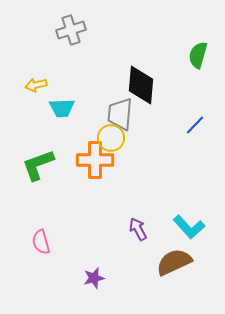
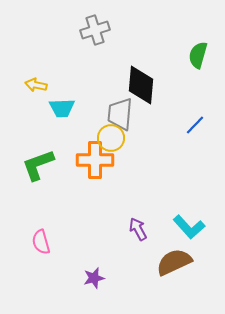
gray cross: moved 24 px right
yellow arrow: rotated 25 degrees clockwise
